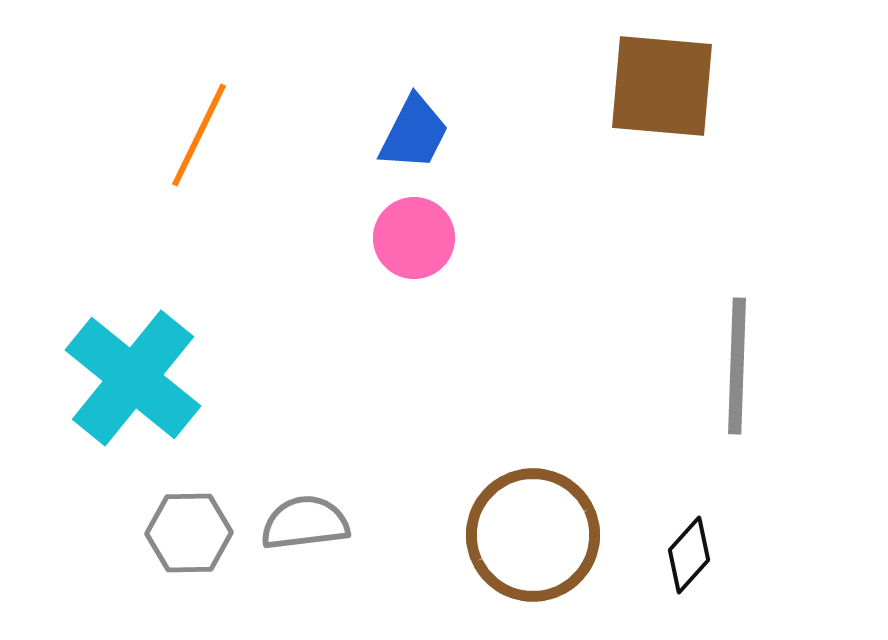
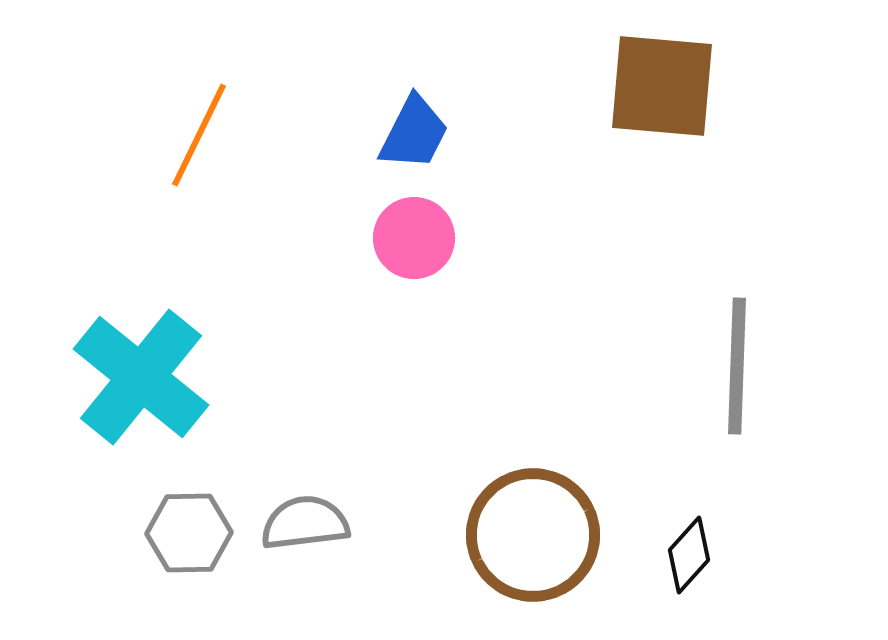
cyan cross: moved 8 px right, 1 px up
